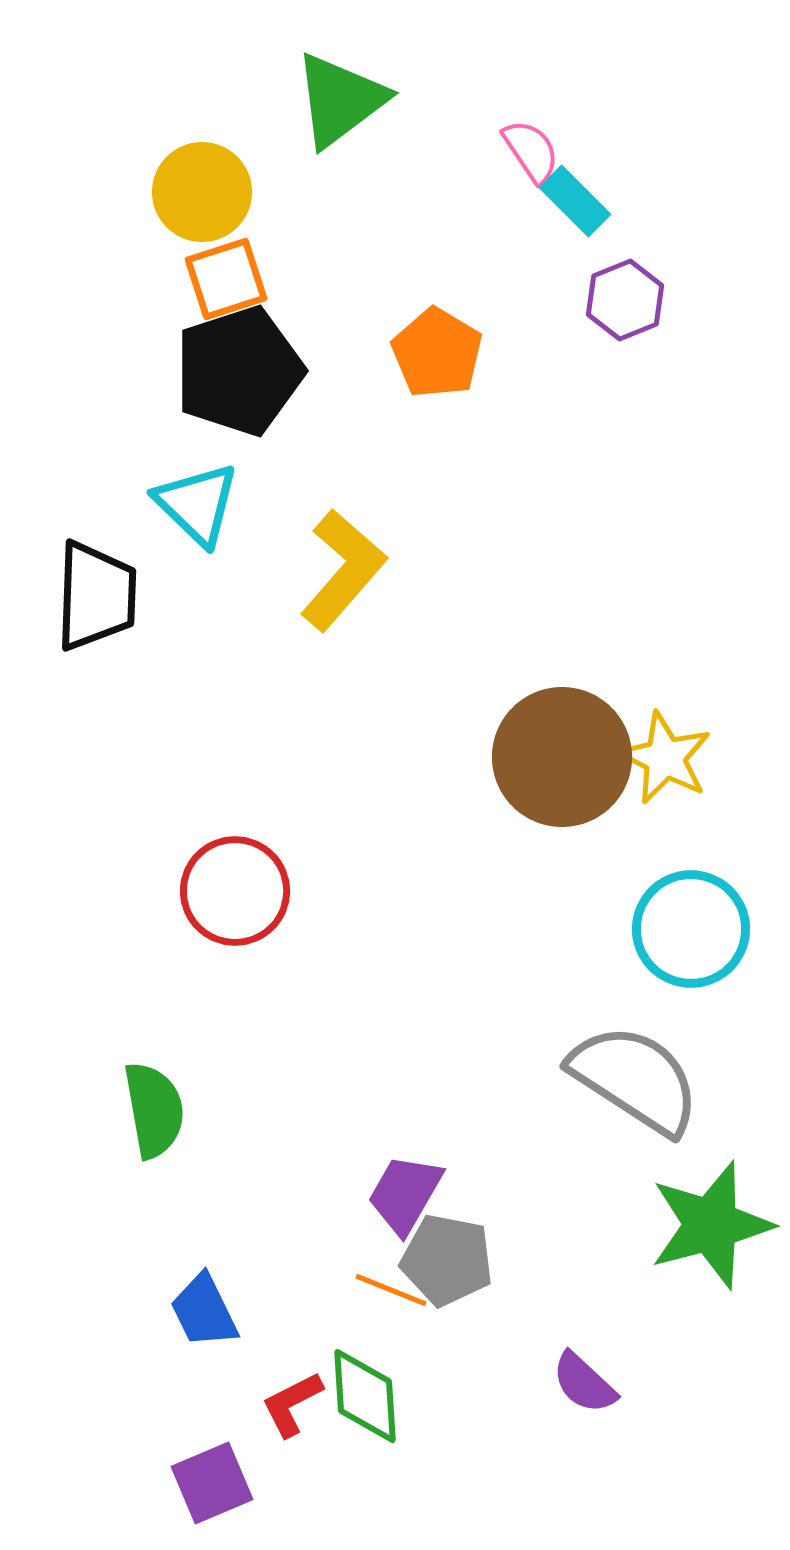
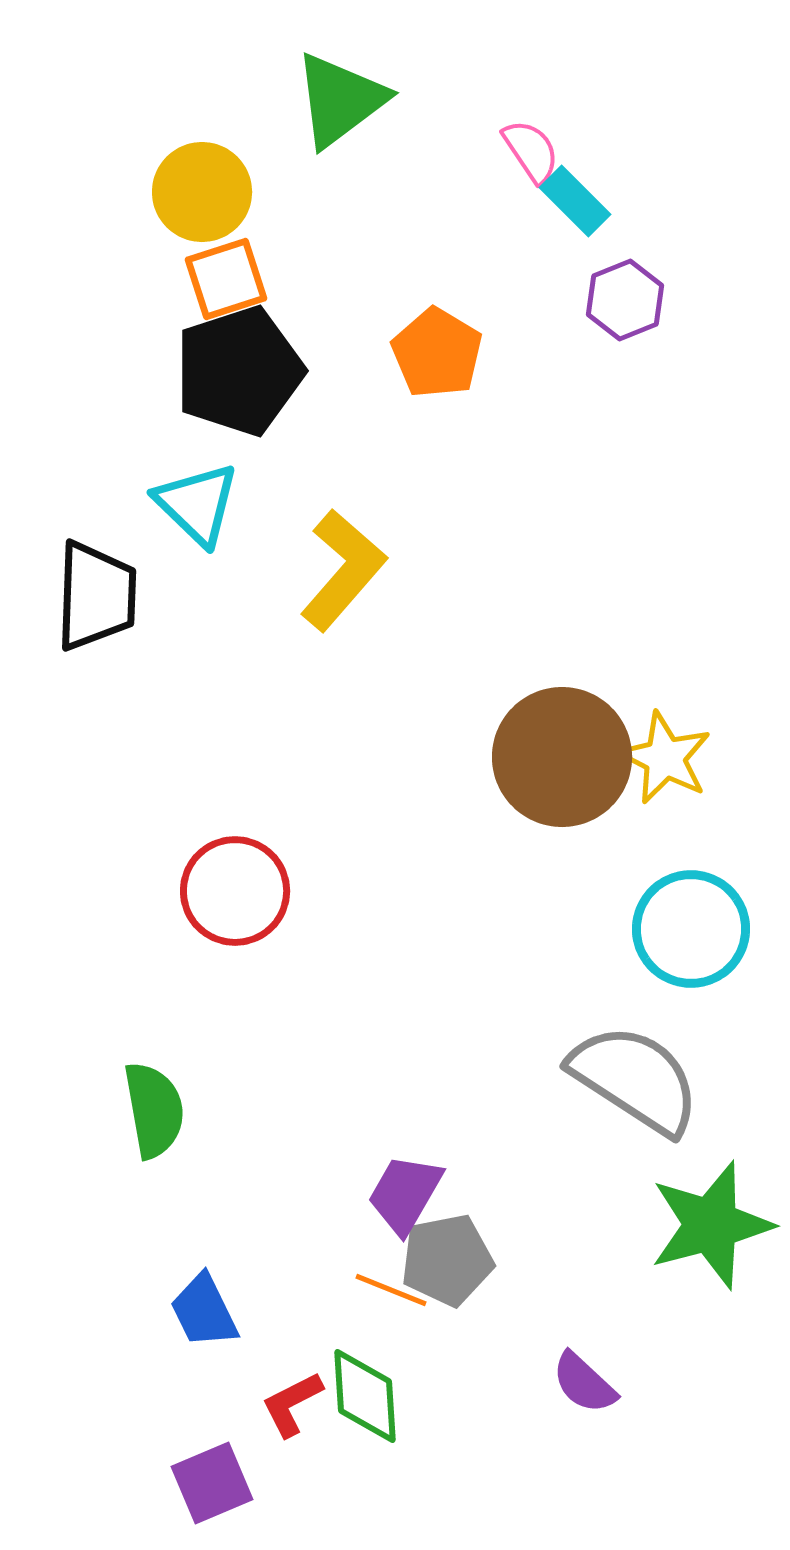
gray pentagon: rotated 22 degrees counterclockwise
